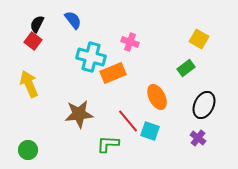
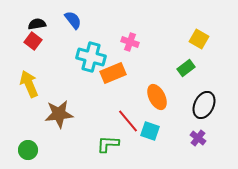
black semicircle: rotated 54 degrees clockwise
brown star: moved 20 px left
